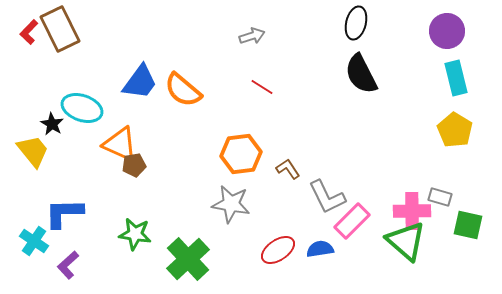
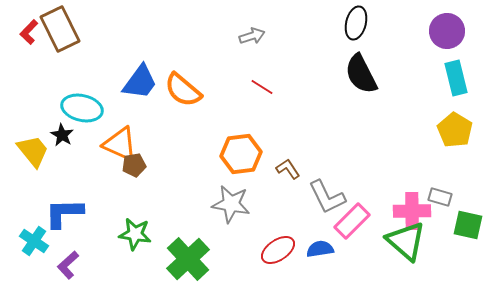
cyan ellipse: rotated 6 degrees counterclockwise
black star: moved 10 px right, 11 px down
